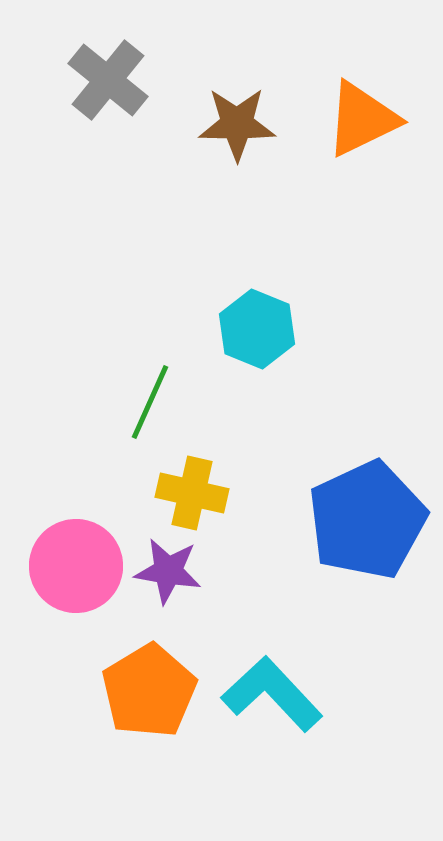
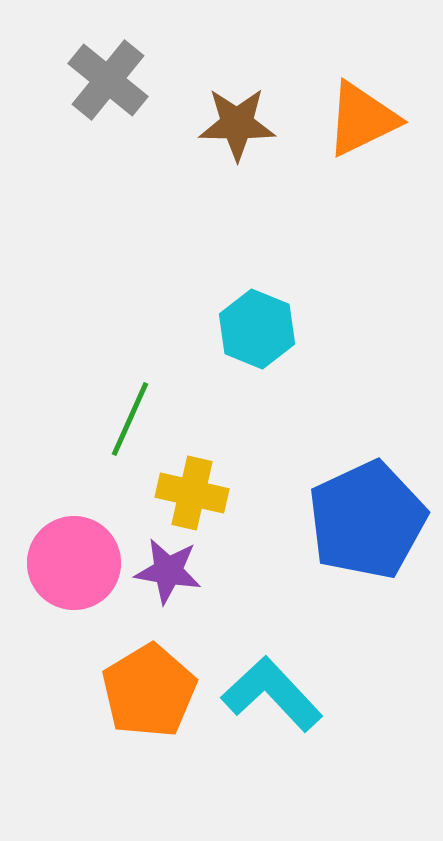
green line: moved 20 px left, 17 px down
pink circle: moved 2 px left, 3 px up
